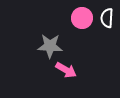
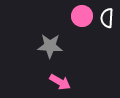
pink circle: moved 2 px up
pink arrow: moved 6 px left, 12 px down
